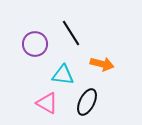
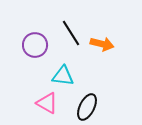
purple circle: moved 1 px down
orange arrow: moved 20 px up
cyan triangle: moved 1 px down
black ellipse: moved 5 px down
